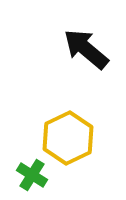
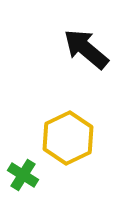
green cross: moved 9 px left
